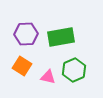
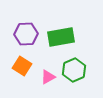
pink triangle: rotated 42 degrees counterclockwise
